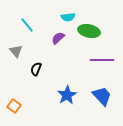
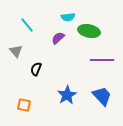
orange square: moved 10 px right, 1 px up; rotated 24 degrees counterclockwise
